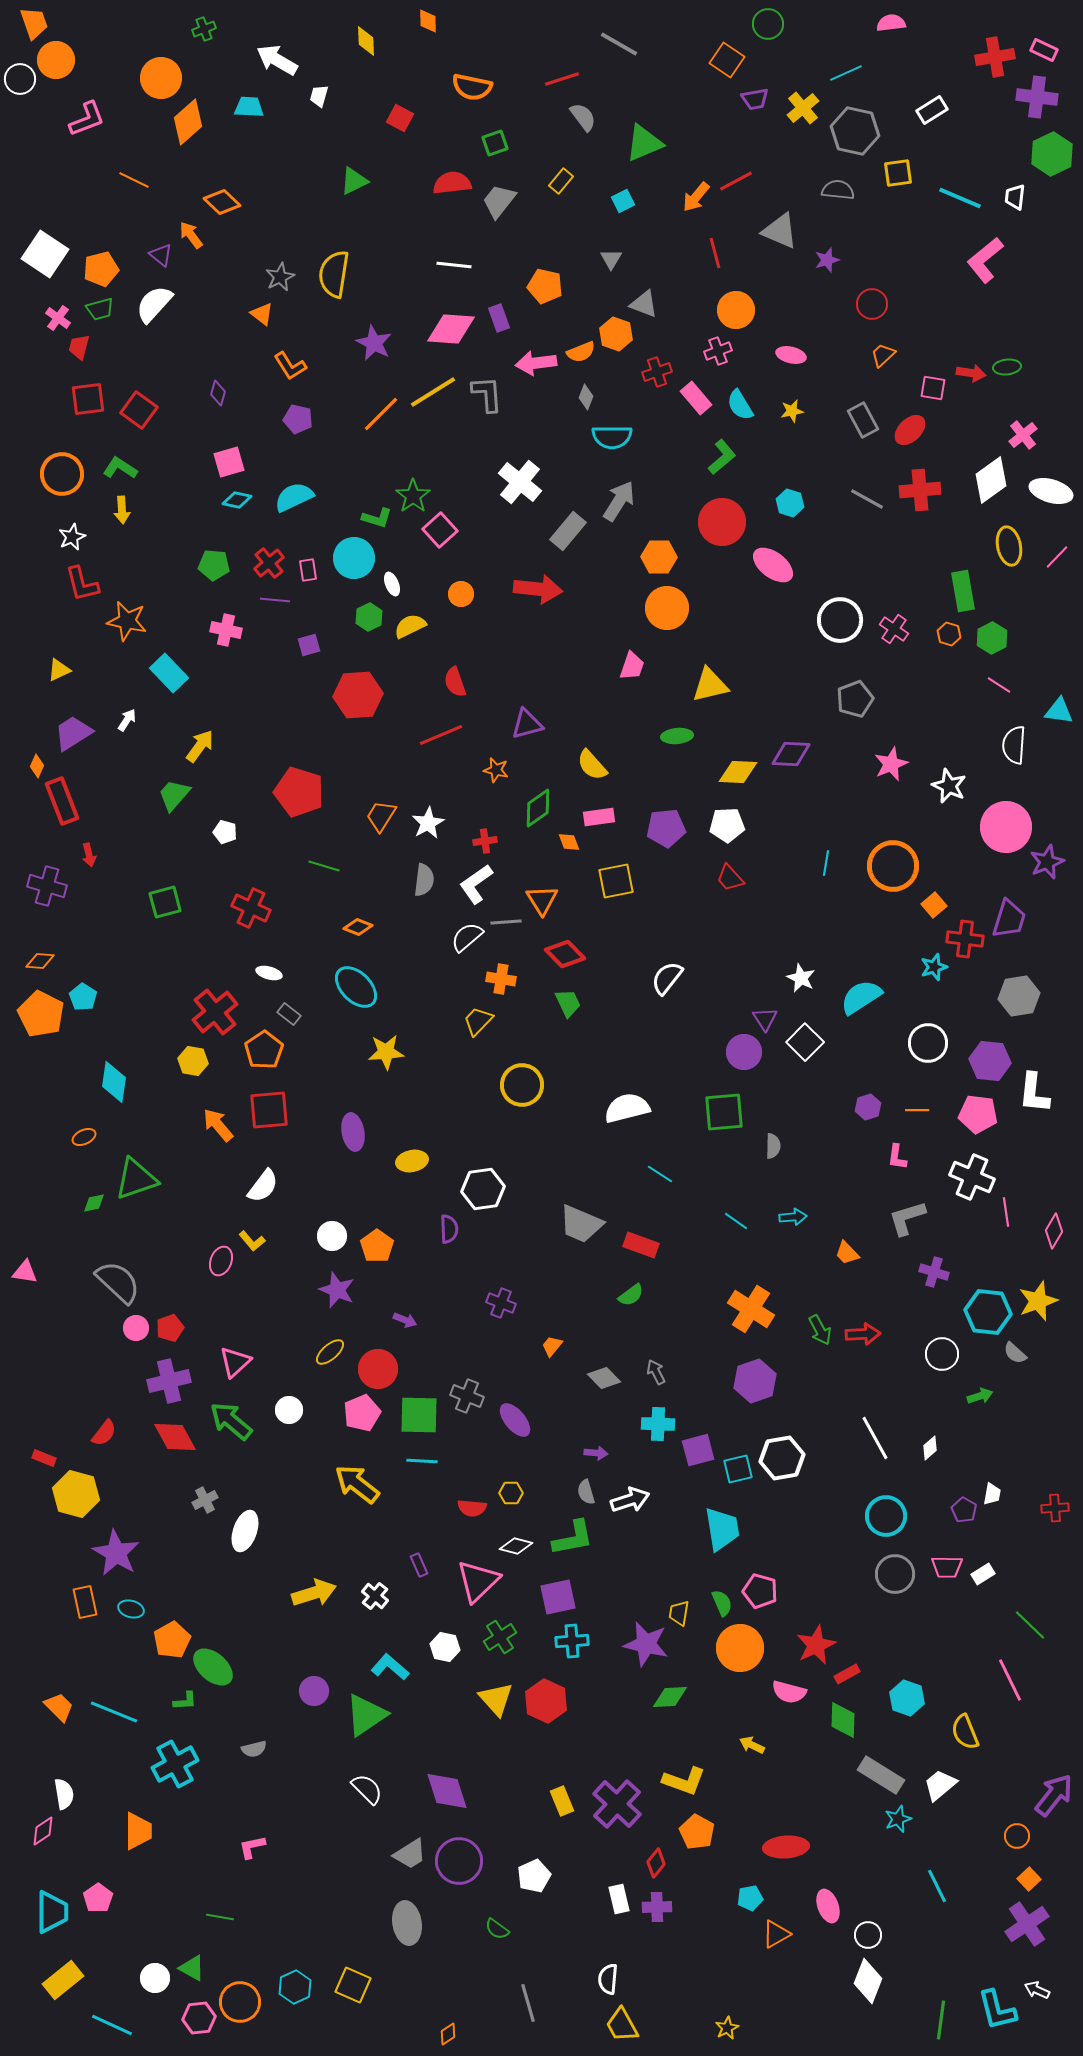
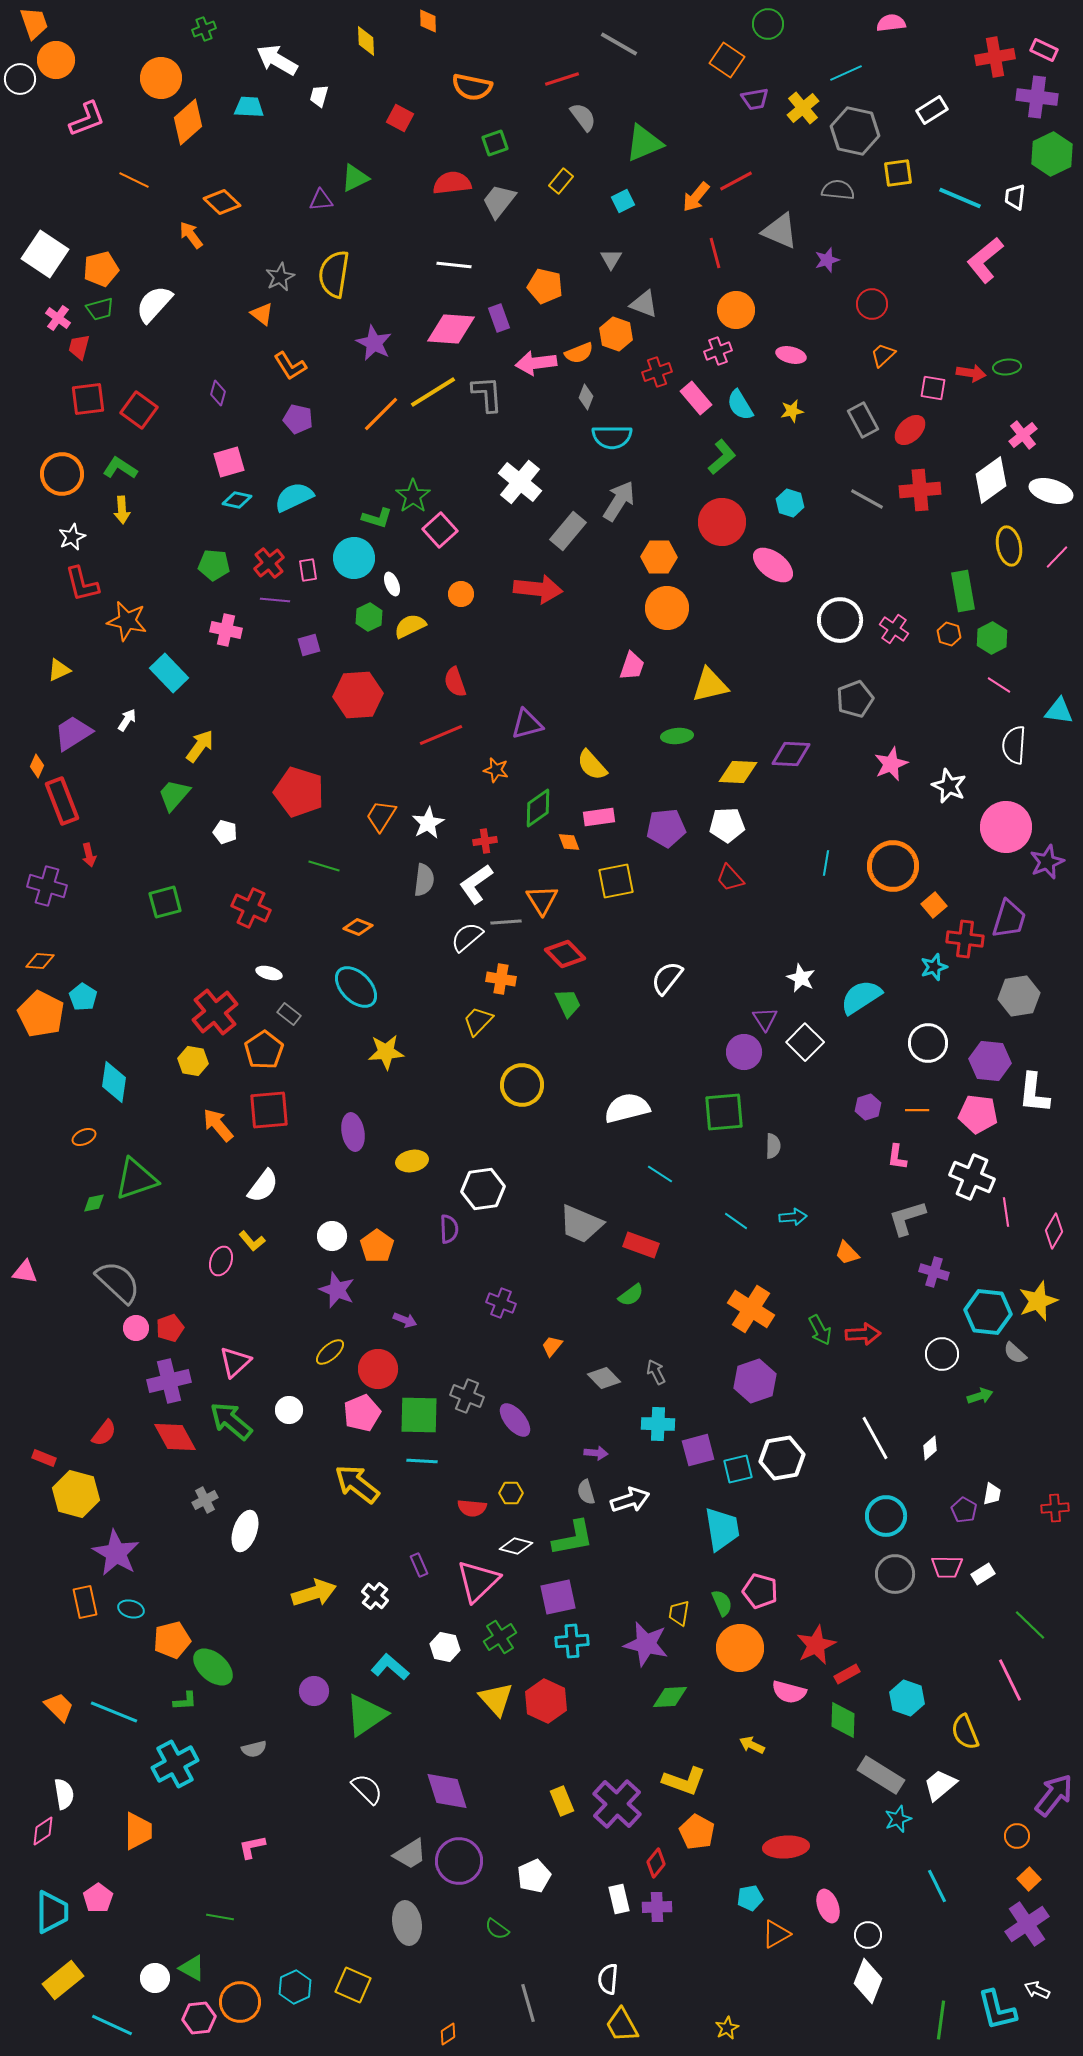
green triangle at (354, 181): moved 1 px right, 3 px up
purple triangle at (161, 255): moved 160 px right, 55 px up; rotated 45 degrees counterclockwise
orange semicircle at (581, 352): moved 2 px left, 1 px down
orange pentagon at (172, 1640): rotated 15 degrees clockwise
